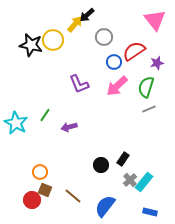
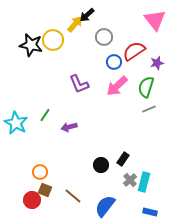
cyan rectangle: rotated 24 degrees counterclockwise
